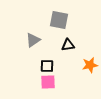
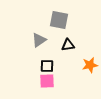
gray triangle: moved 6 px right
pink square: moved 1 px left, 1 px up
